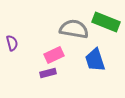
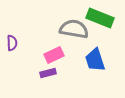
green rectangle: moved 6 px left, 4 px up
purple semicircle: rotated 14 degrees clockwise
